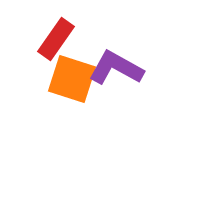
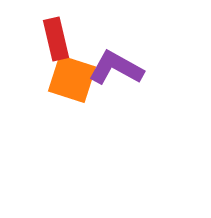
red rectangle: rotated 48 degrees counterclockwise
